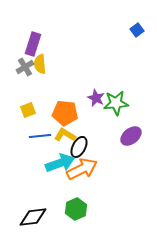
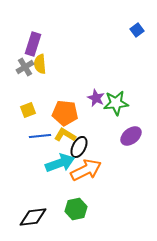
orange arrow: moved 4 px right, 1 px down
green hexagon: rotated 10 degrees clockwise
